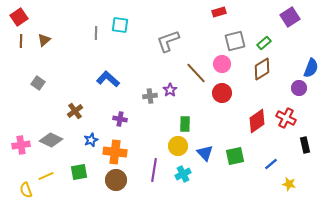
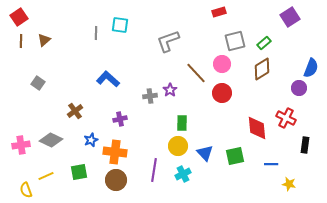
purple cross at (120, 119): rotated 24 degrees counterclockwise
red diamond at (257, 121): moved 7 px down; rotated 60 degrees counterclockwise
green rectangle at (185, 124): moved 3 px left, 1 px up
black rectangle at (305, 145): rotated 21 degrees clockwise
blue line at (271, 164): rotated 40 degrees clockwise
